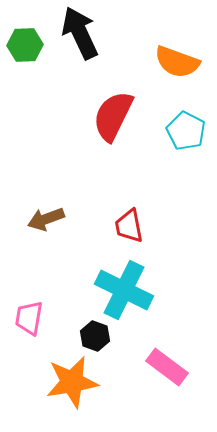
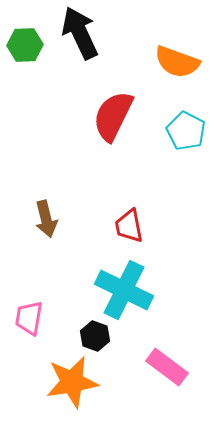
brown arrow: rotated 84 degrees counterclockwise
